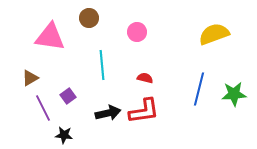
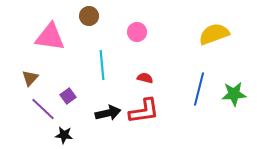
brown circle: moved 2 px up
brown triangle: rotated 18 degrees counterclockwise
purple line: moved 1 px down; rotated 20 degrees counterclockwise
